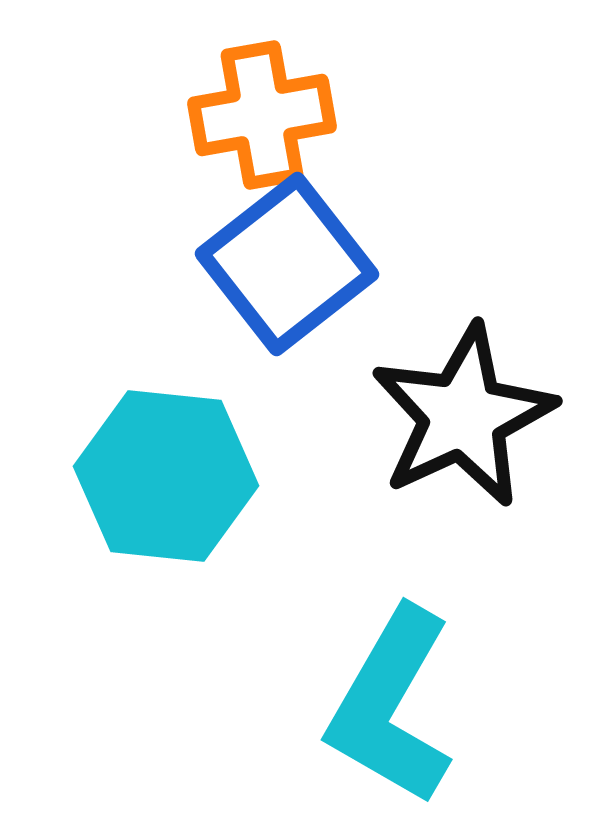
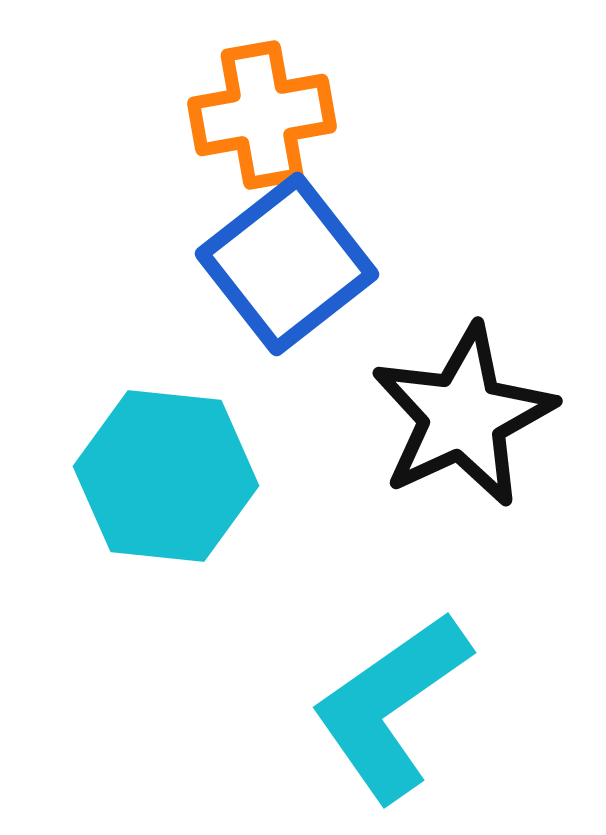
cyan L-shape: rotated 25 degrees clockwise
